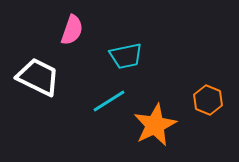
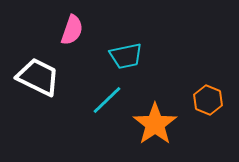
cyan line: moved 2 px left, 1 px up; rotated 12 degrees counterclockwise
orange star: moved 1 px up; rotated 9 degrees counterclockwise
